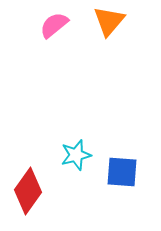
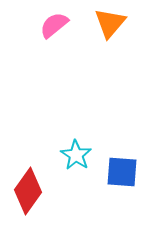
orange triangle: moved 1 px right, 2 px down
cyan star: rotated 24 degrees counterclockwise
